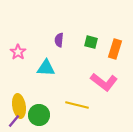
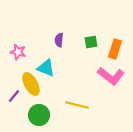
green square: rotated 24 degrees counterclockwise
pink star: rotated 21 degrees counterclockwise
cyan triangle: rotated 18 degrees clockwise
pink L-shape: moved 7 px right, 6 px up
yellow ellipse: moved 12 px right, 22 px up; rotated 20 degrees counterclockwise
purple line: moved 25 px up
